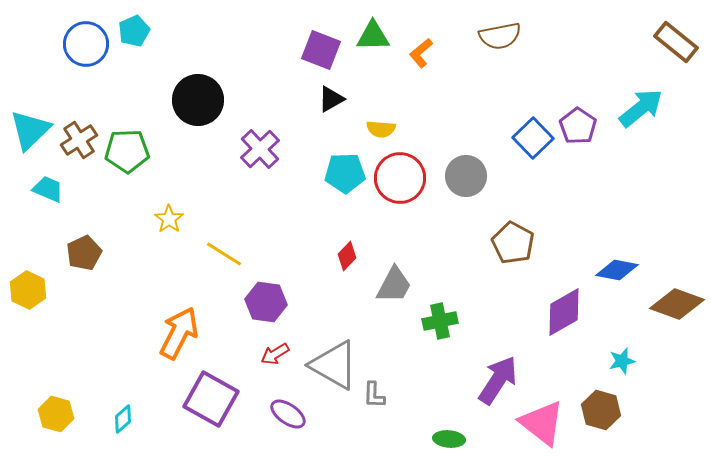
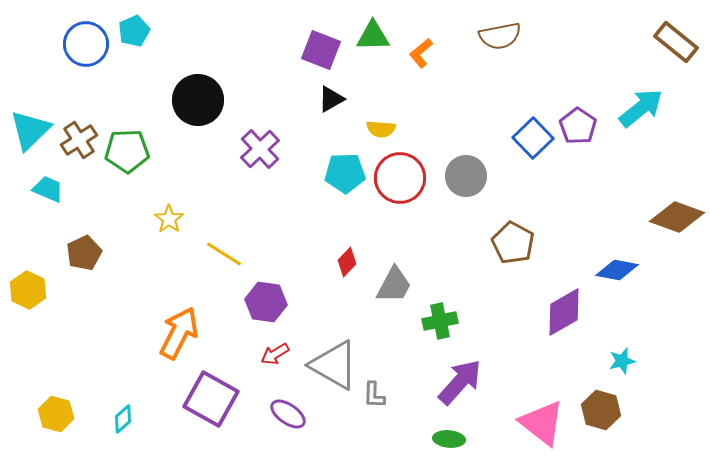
red diamond at (347, 256): moved 6 px down
brown diamond at (677, 304): moved 87 px up
purple arrow at (498, 380): moved 38 px left, 2 px down; rotated 9 degrees clockwise
